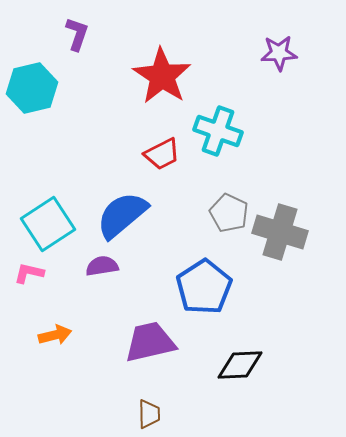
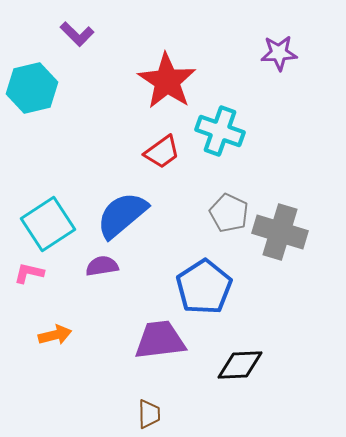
purple L-shape: rotated 116 degrees clockwise
red star: moved 5 px right, 5 px down
cyan cross: moved 2 px right
red trapezoid: moved 2 px up; rotated 9 degrees counterclockwise
purple trapezoid: moved 10 px right, 2 px up; rotated 6 degrees clockwise
